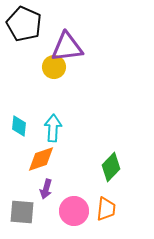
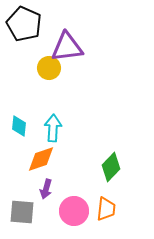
yellow circle: moved 5 px left, 1 px down
